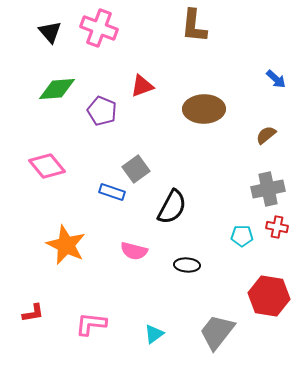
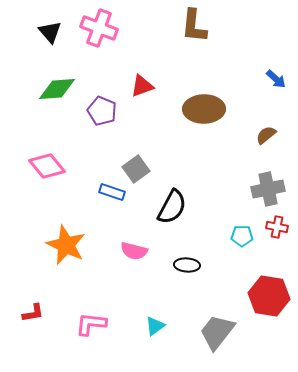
cyan triangle: moved 1 px right, 8 px up
